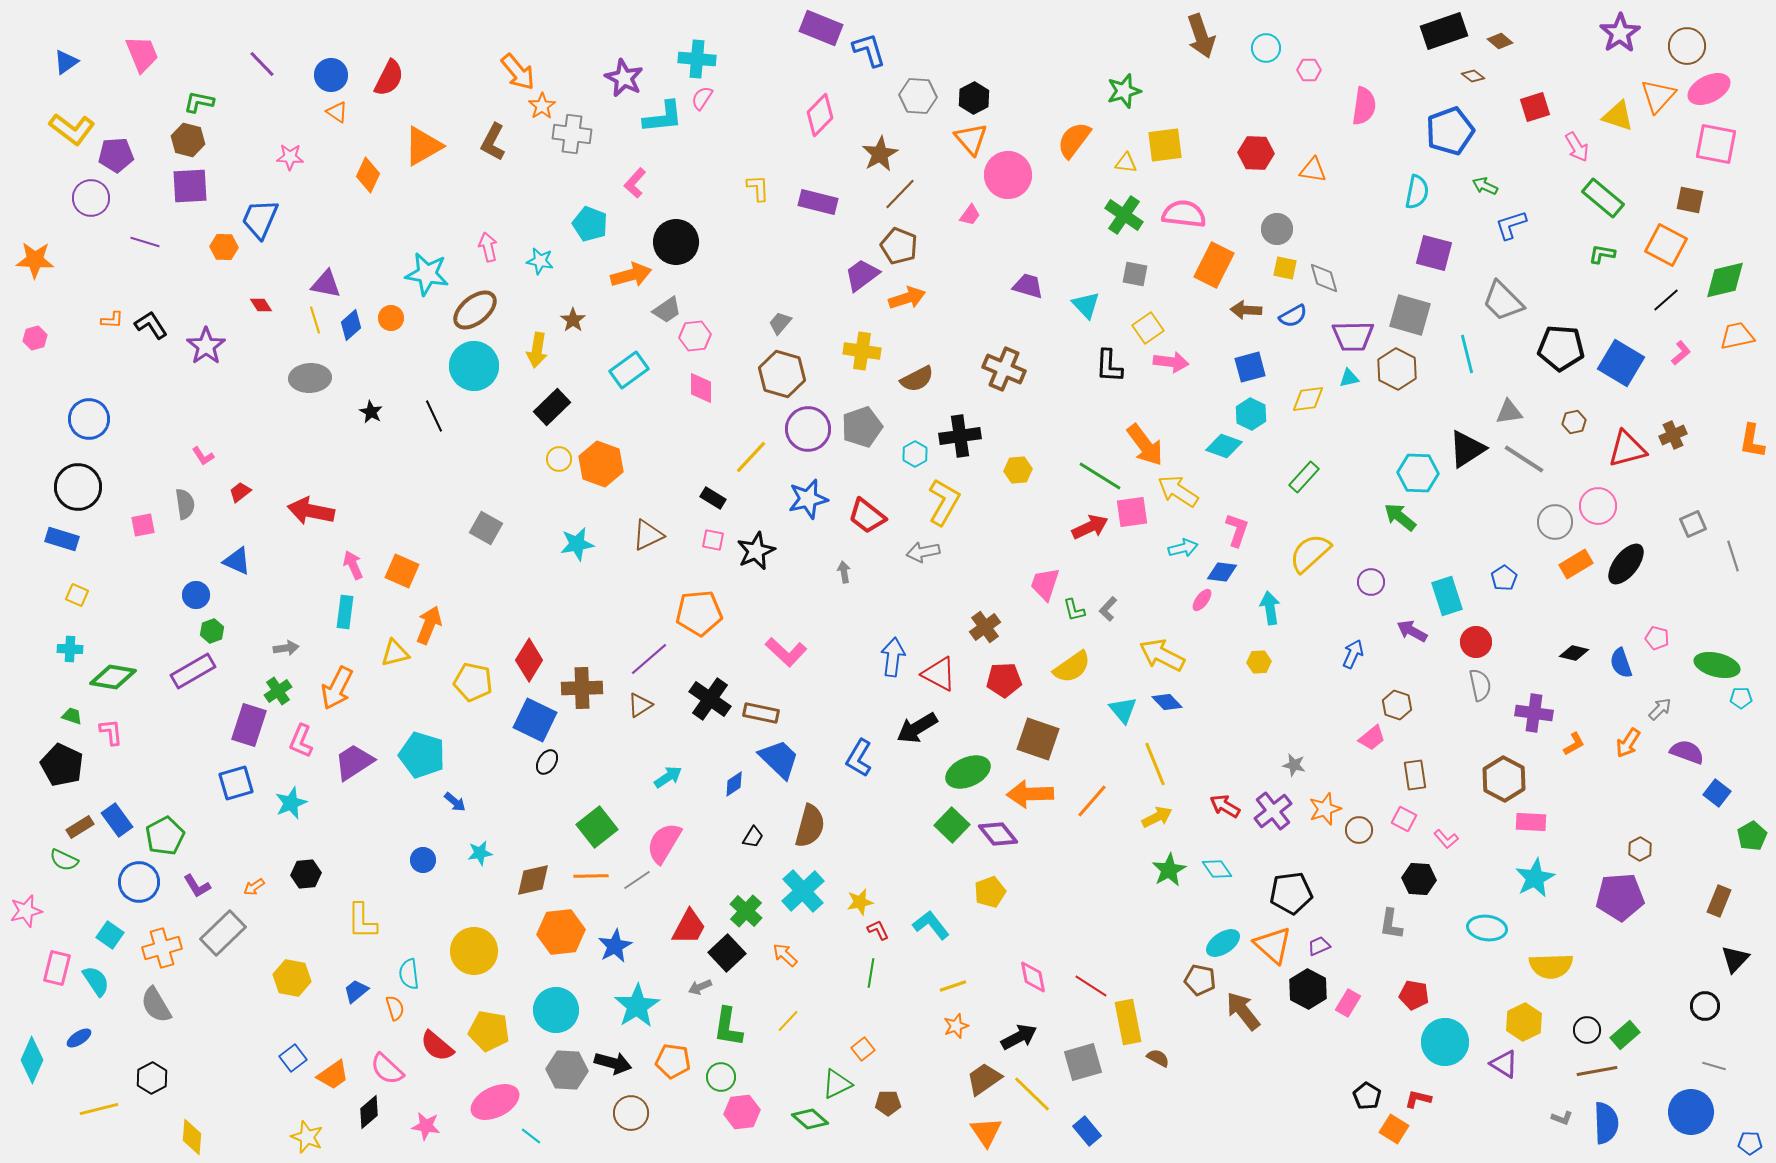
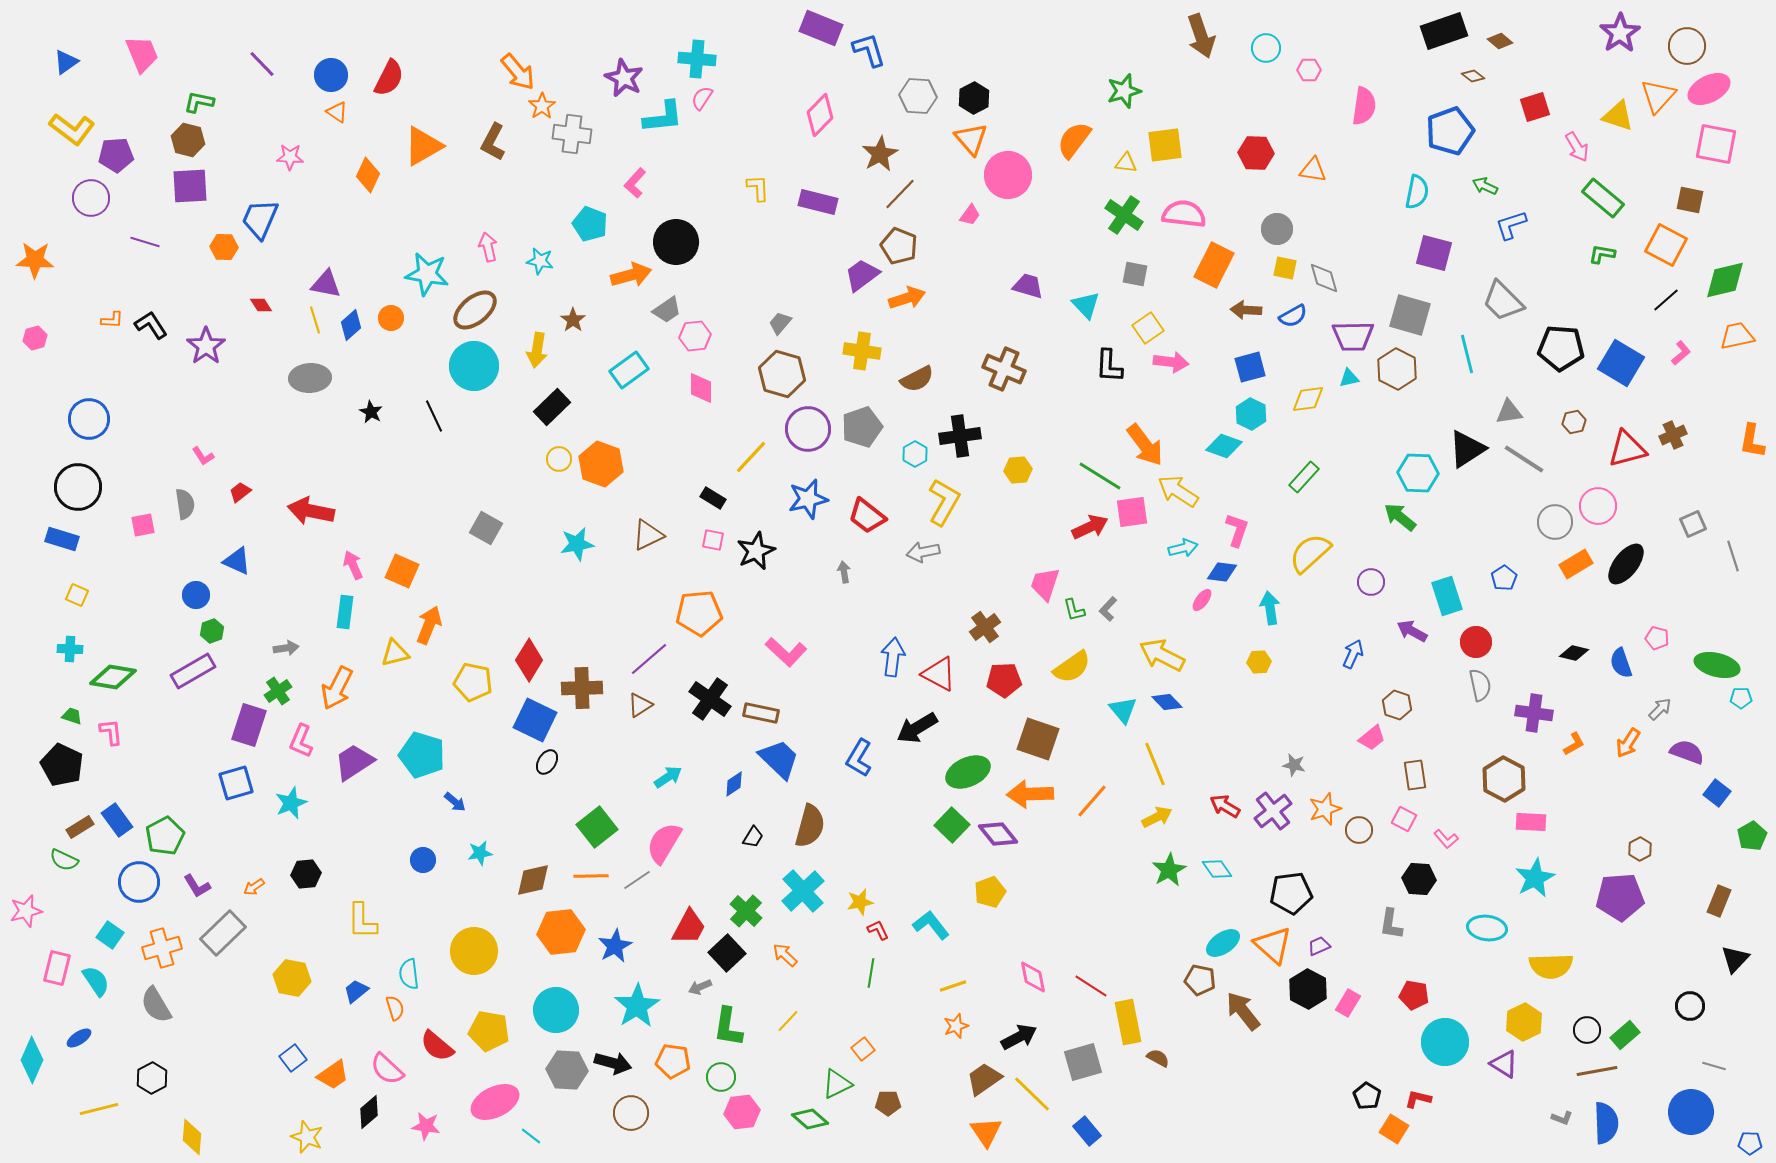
black circle at (1705, 1006): moved 15 px left
